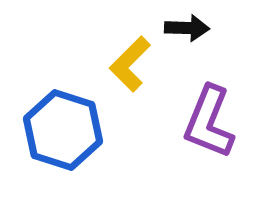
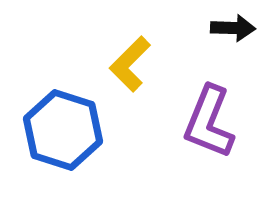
black arrow: moved 46 px right
